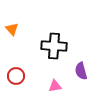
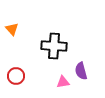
pink triangle: moved 8 px right, 4 px up
